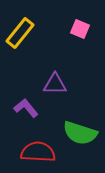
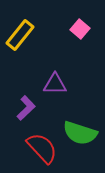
pink square: rotated 18 degrees clockwise
yellow rectangle: moved 2 px down
purple L-shape: rotated 85 degrees clockwise
red semicircle: moved 4 px right, 4 px up; rotated 44 degrees clockwise
